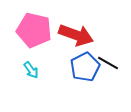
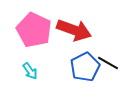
pink pentagon: rotated 12 degrees clockwise
red arrow: moved 2 px left, 5 px up
cyan arrow: moved 1 px left, 1 px down
